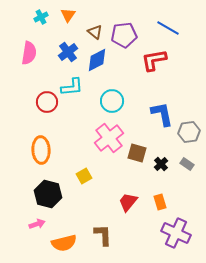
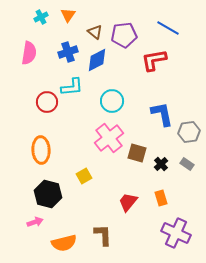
blue cross: rotated 18 degrees clockwise
orange rectangle: moved 1 px right, 4 px up
pink arrow: moved 2 px left, 2 px up
